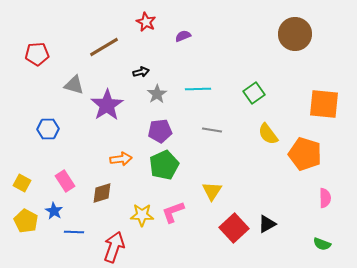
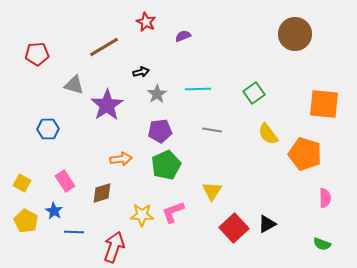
green pentagon: moved 2 px right
